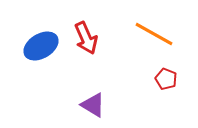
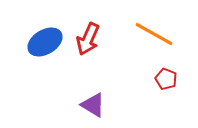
red arrow: moved 2 px right, 1 px down; rotated 48 degrees clockwise
blue ellipse: moved 4 px right, 4 px up
